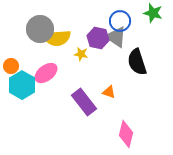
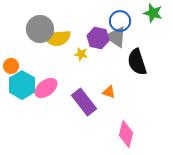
pink ellipse: moved 15 px down
